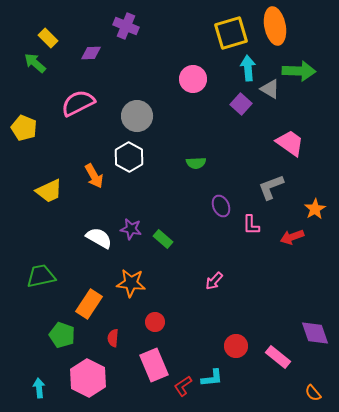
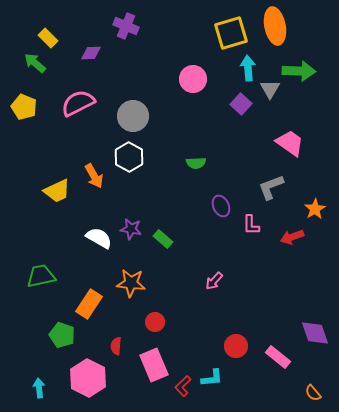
gray triangle at (270, 89): rotated 30 degrees clockwise
gray circle at (137, 116): moved 4 px left
yellow pentagon at (24, 128): moved 21 px up
yellow trapezoid at (49, 191): moved 8 px right
red semicircle at (113, 338): moved 3 px right, 8 px down
red L-shape at (183, 386): rotated 10 degrees counterclockwise
